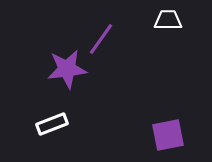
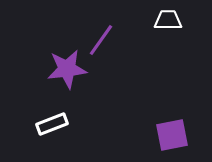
purple line: moved 1 px down
purple square: moved 4 px right
